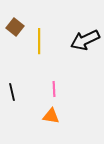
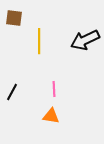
brown square: moved 1 px left, 9 px up; rotated 30 degrees counterclockwise
black line: rotated 42 degrees clockwise
